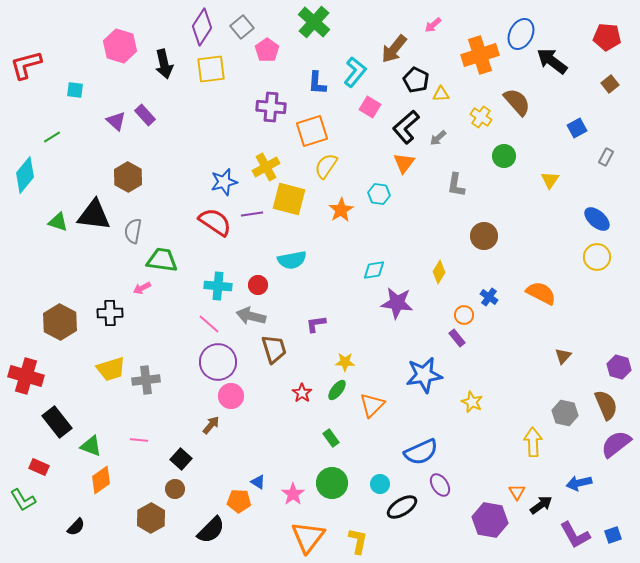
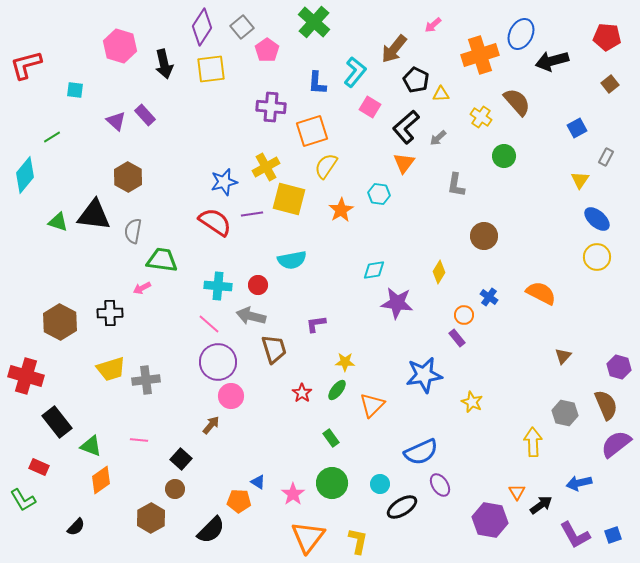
black arrow at (552, 61): rotated 52 degrees counterclockwise
yellow triangle at (550, 180): moved 30 px right
